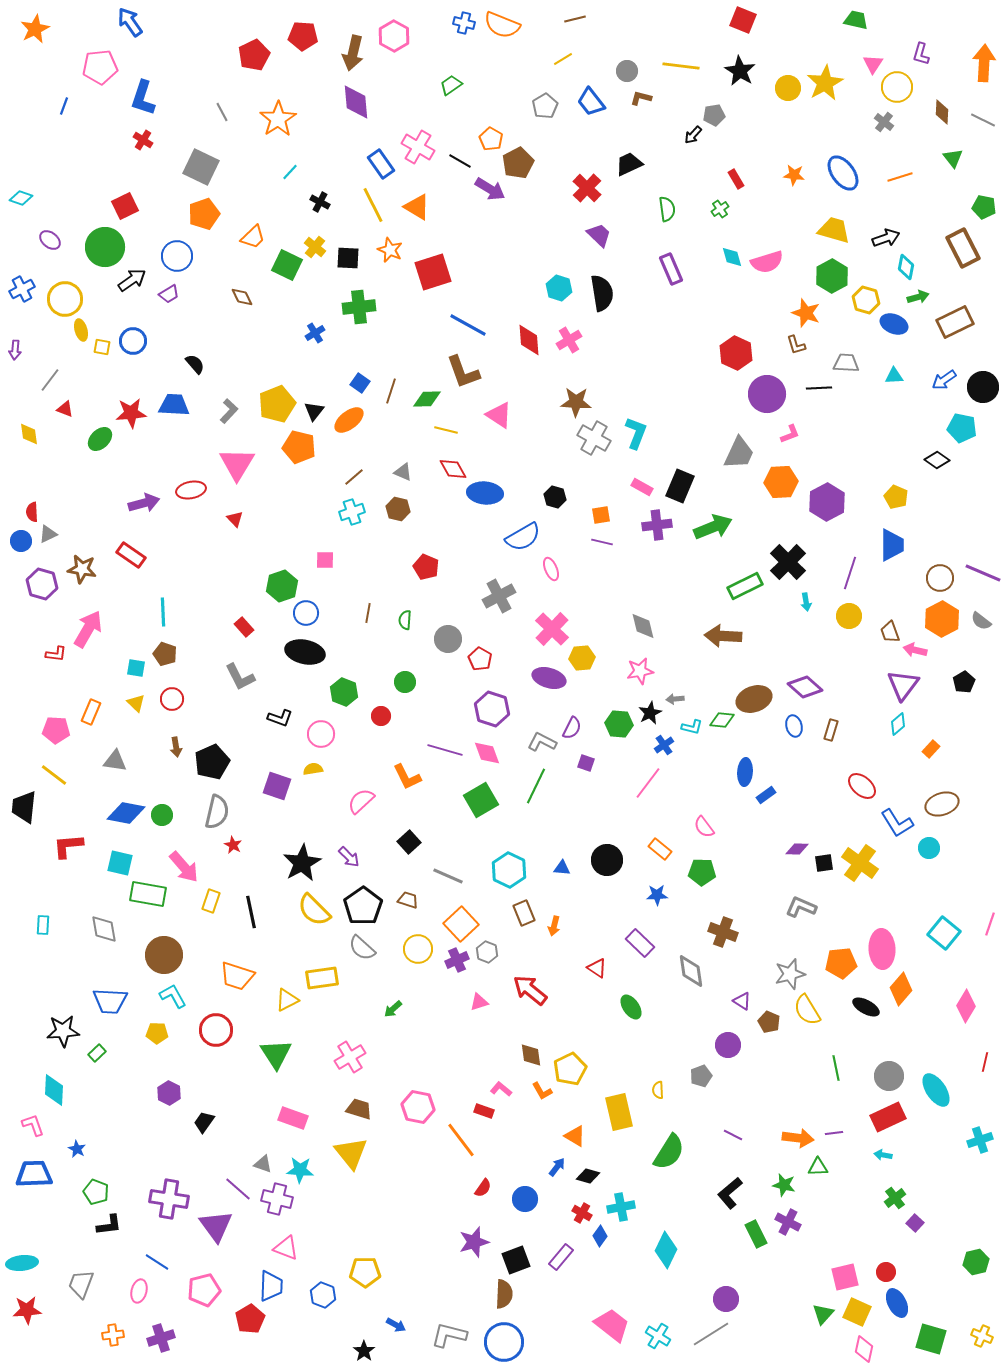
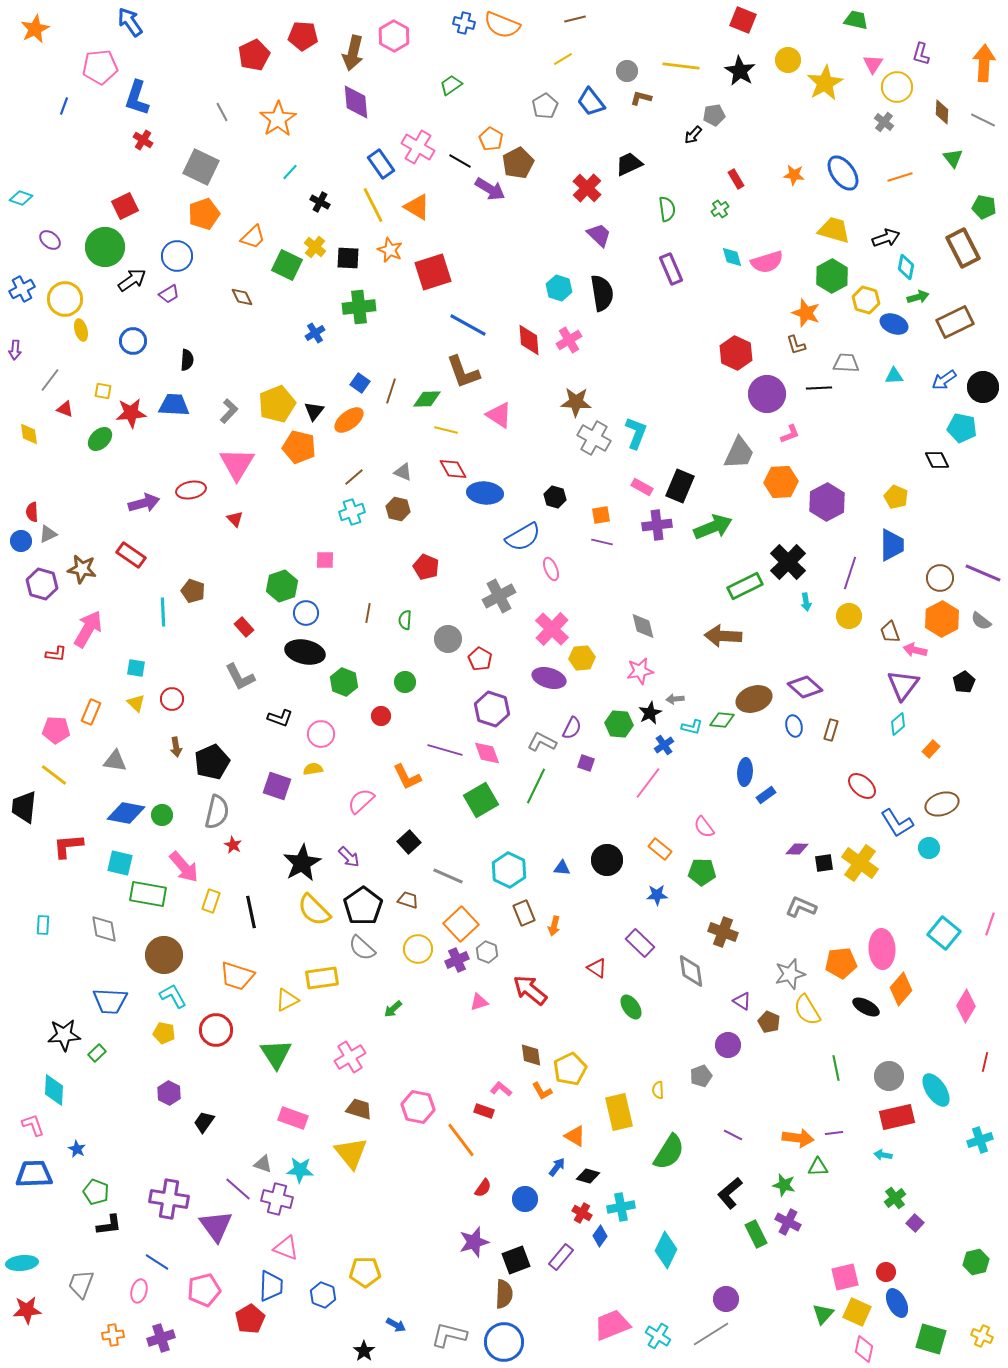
yellow circle at (788, 88): moved 28 px up
blue L-shape at (143, 98): moved 6 px left
yellow square at (102, 347): moved 1 px right, 44 px down
black semicircle at (195, 364): moved 8 px left, 4 px up; rotated 45 degrees clockwise
black diamond at (937, 460): rotated 30 degrees clockwise
brown pentagon at (165, 654): moved 28 px right, 63 px up
green hexagon at (344, 692): moved 10 px up
black star at (63, 1031): moved 1 px right, 4 px down
yellow pentagon at (157, 1033): moved 7 px right; rotated 10 degrees clockwise
red rectangle at (888, 1117): moved 9 px right; rotated 12 degrees clockwise
pink trapezoid at (612, 1325): rotated 60 degrees counterclockwise
